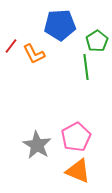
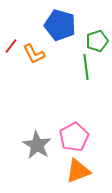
blue pentagon: rotated 20 degrees clockwise
green pentagon: rotated 15 degrees clockwise
pink pentagon: moved 2 px left
orange triangle: rotated 44 degrees counterclockwise
